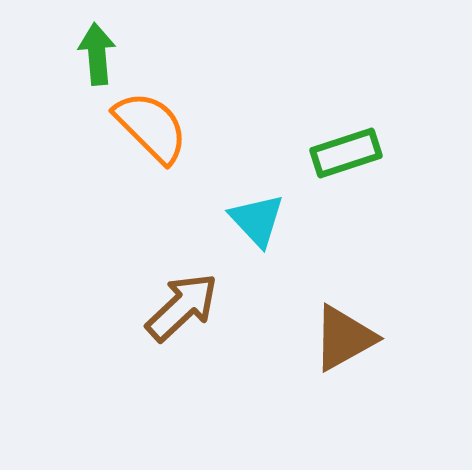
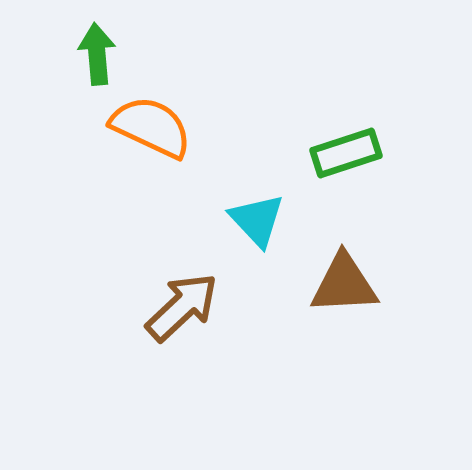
orange semicircle: rotated 20 degrees counterclockwise
brown triangle: moved 54 px up; rotated 26 degrees clockwise
